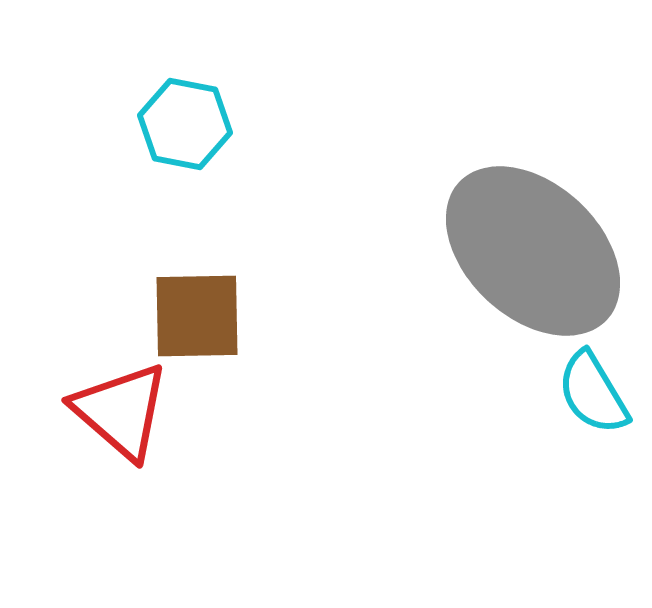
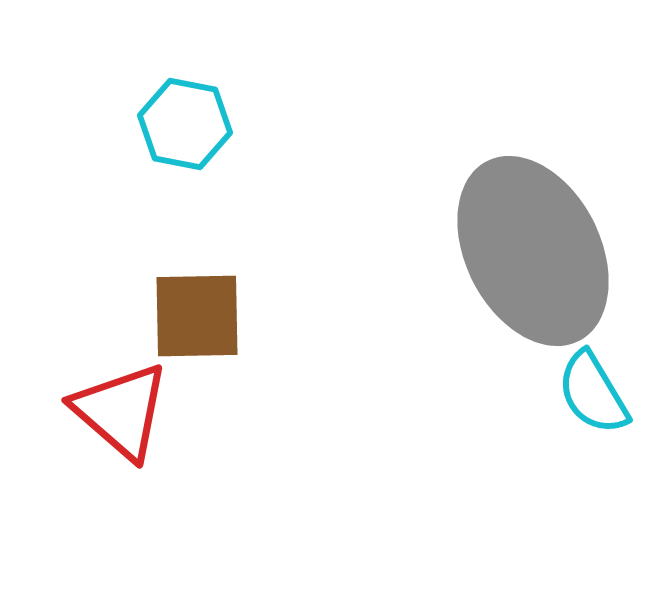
gray ellipse: rotated 20 degrees clockwise
